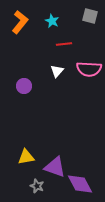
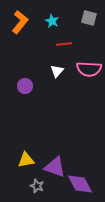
gray square: moved 1 px left, 2 px down
purple circle: moved 1 px right
yellow triangle: moved 3 px down
